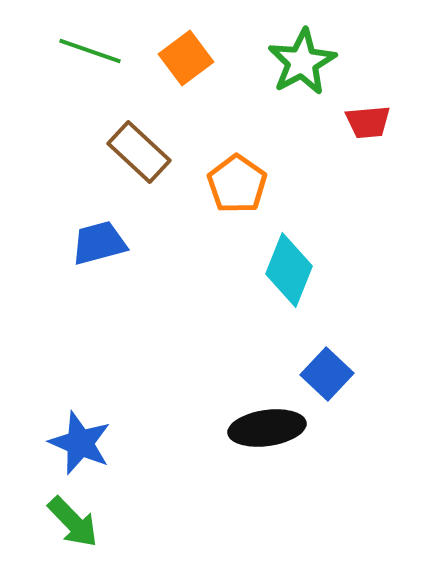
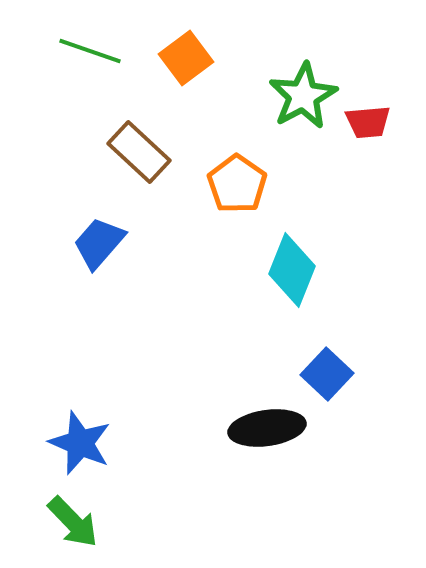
green star: moved 1 px right, 34 px down
blue trapezoid: rotated 34 degrees counterclockwise
cyan diamond: moved 3 px right
